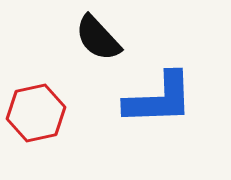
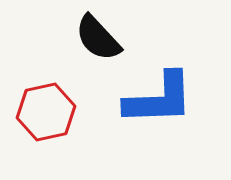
red hexagon: moved 10 px right, 1 px up
